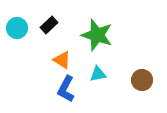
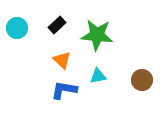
black rectangle: moved 8 px right
green star: rotated 12 degrees counterclockwise
orange triangle: rotated 12 degrees clockwise
cyan triangle: moved 2 px down
blue L-shape: moved 2 px left, 1 px down; rotated 72 degrees clockwise
